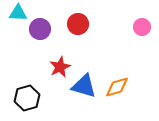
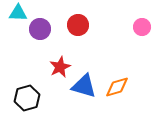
red circle: moved 1 px down
